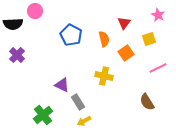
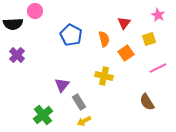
purple triangle: rotated 42 degrees clockwise
gray rectangle: moved 1 px right
